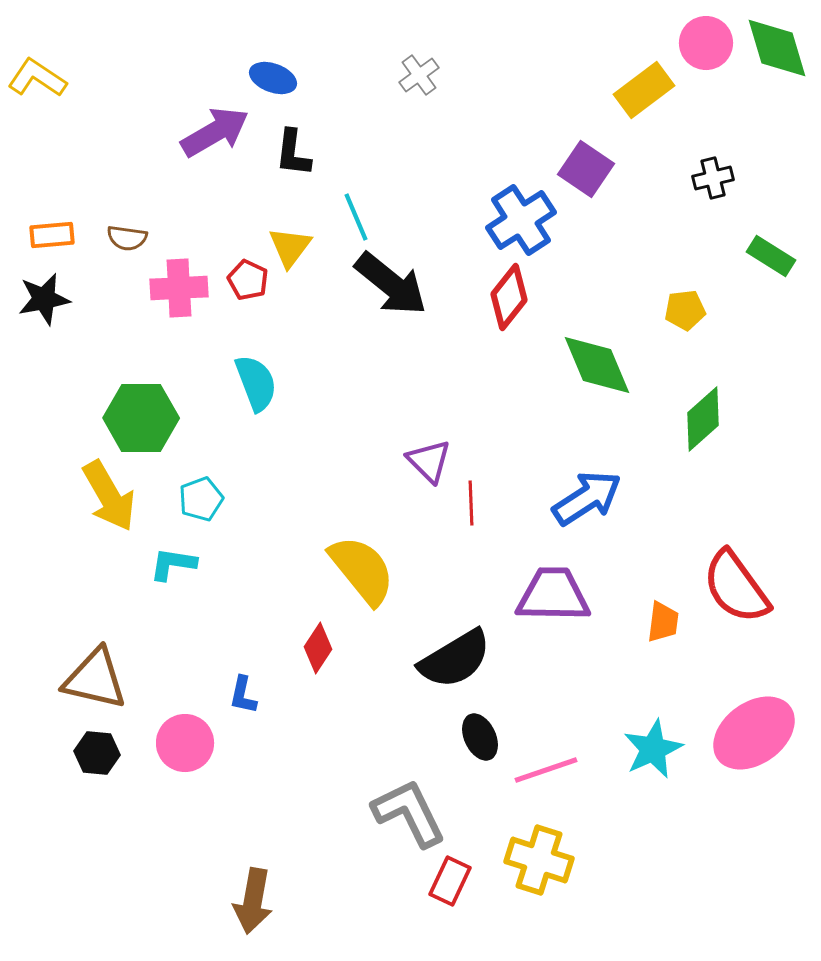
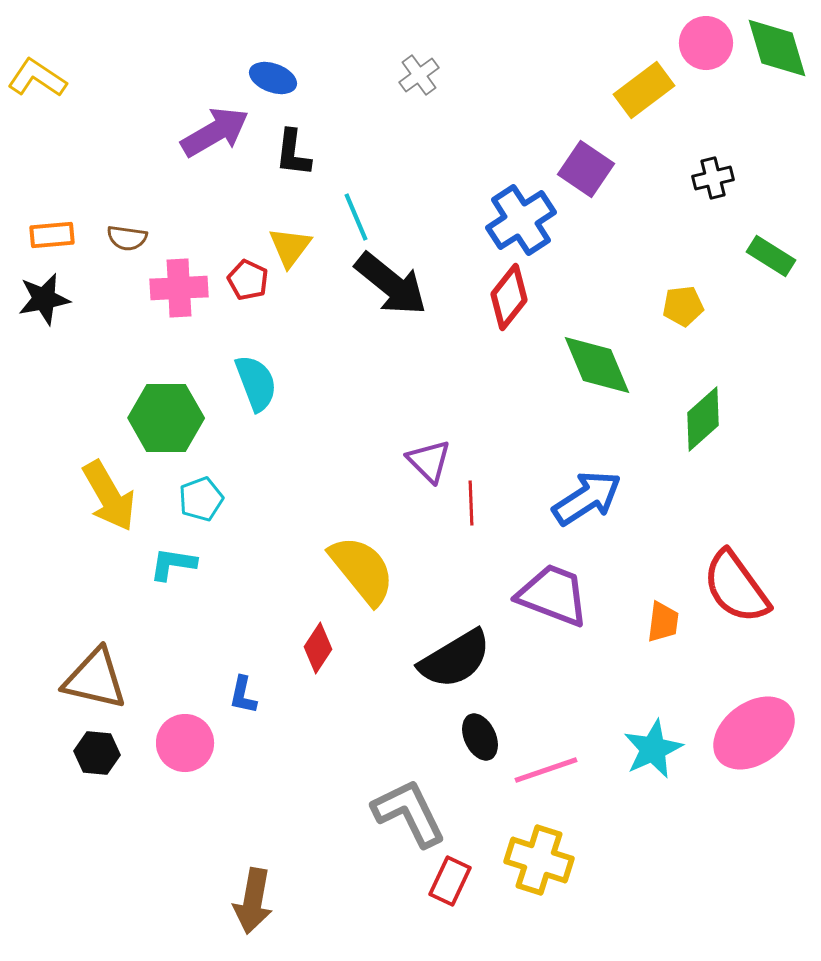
yellow pentagon at (685, 310): moved 2 px left, 4 px up
green hexagon at (141, 418): moved 25 px right
purple trapezoid at (553, 595): rotated 20 degrees clockwise
